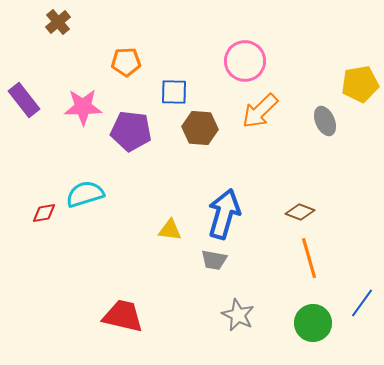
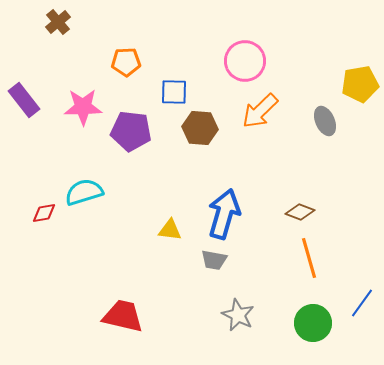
cyan semicircle: moved 1 px left, 2 px up
